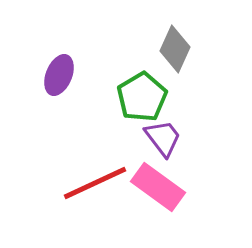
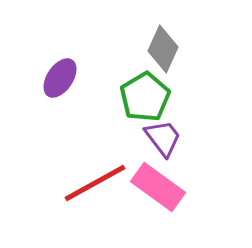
gray diamond: moved 12 px left
purple ellipse: moved 1 px right, 3 px down; rotated 12 degrees clockwise
green pentagon: moved 3 px right
red line: rotated 4 degrees counterclockwise
